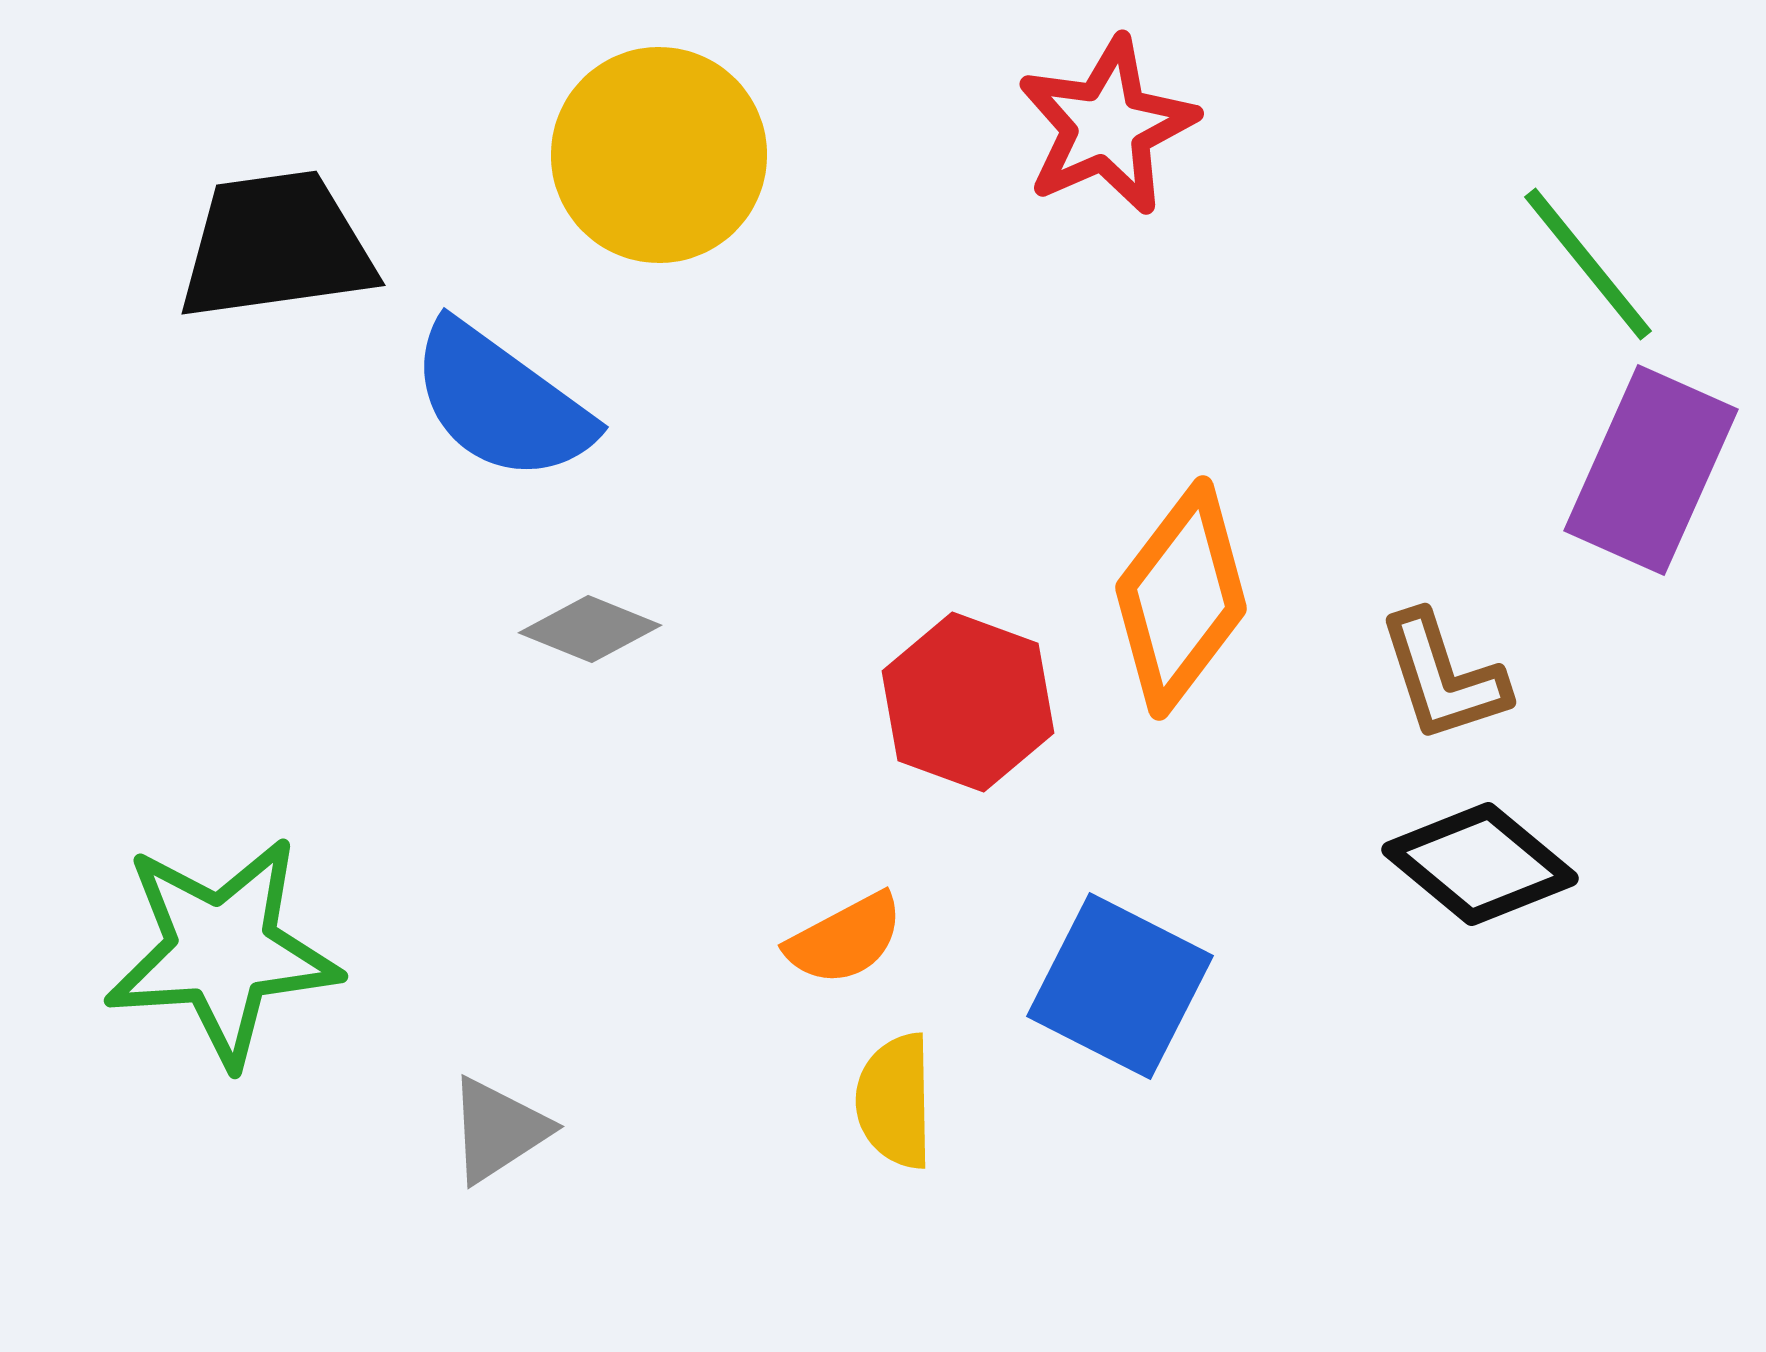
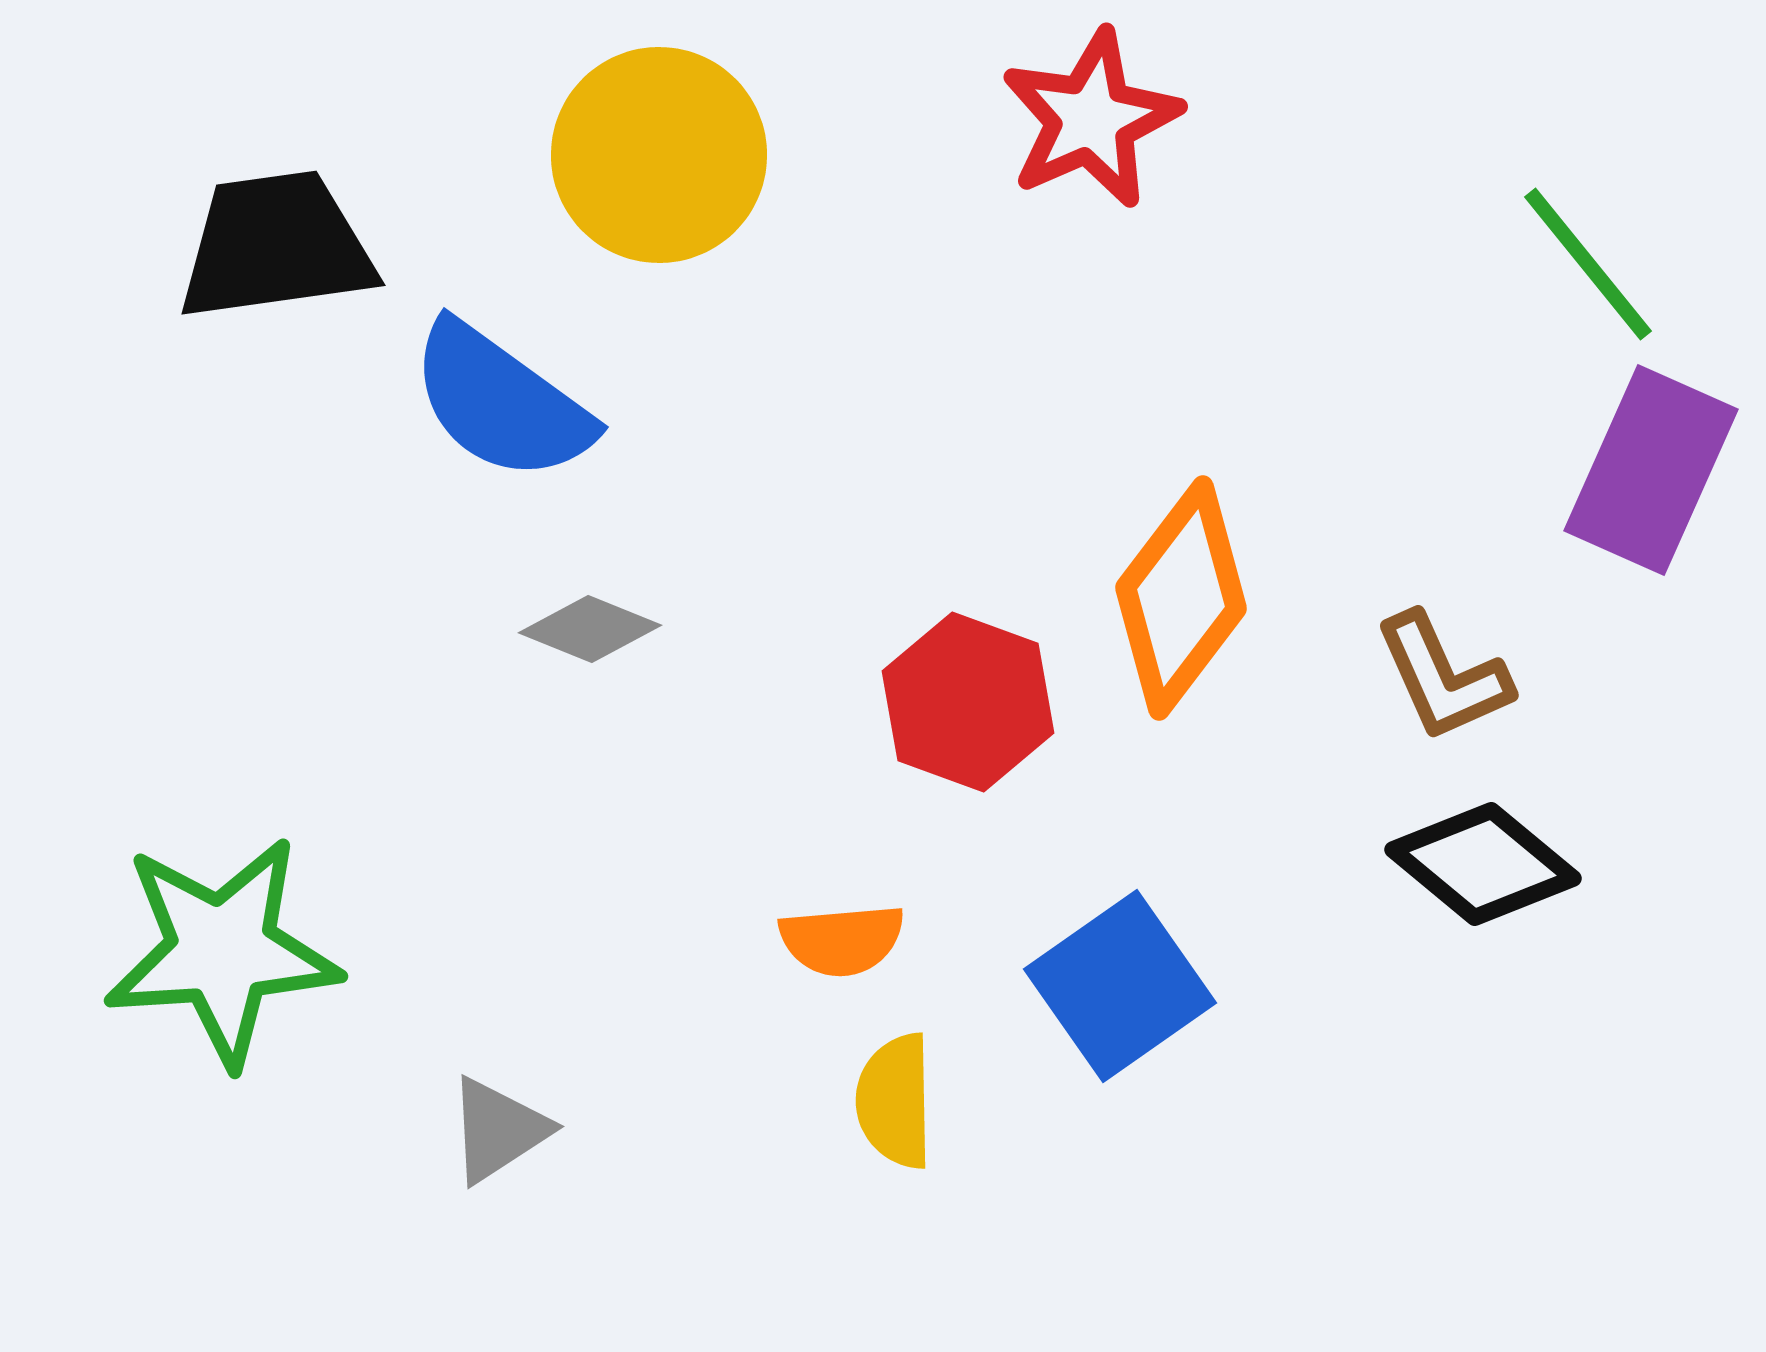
red star: moved 16 px left, 7 px up
brown L-shape: rotated 6 degrees counterclockwise
black diamond: moved 3 px right
orange semicircle: moved 3 px left, 1 px down; rotated 23 degrees clockwise
blue square: rotated 28 degrees clockwise
